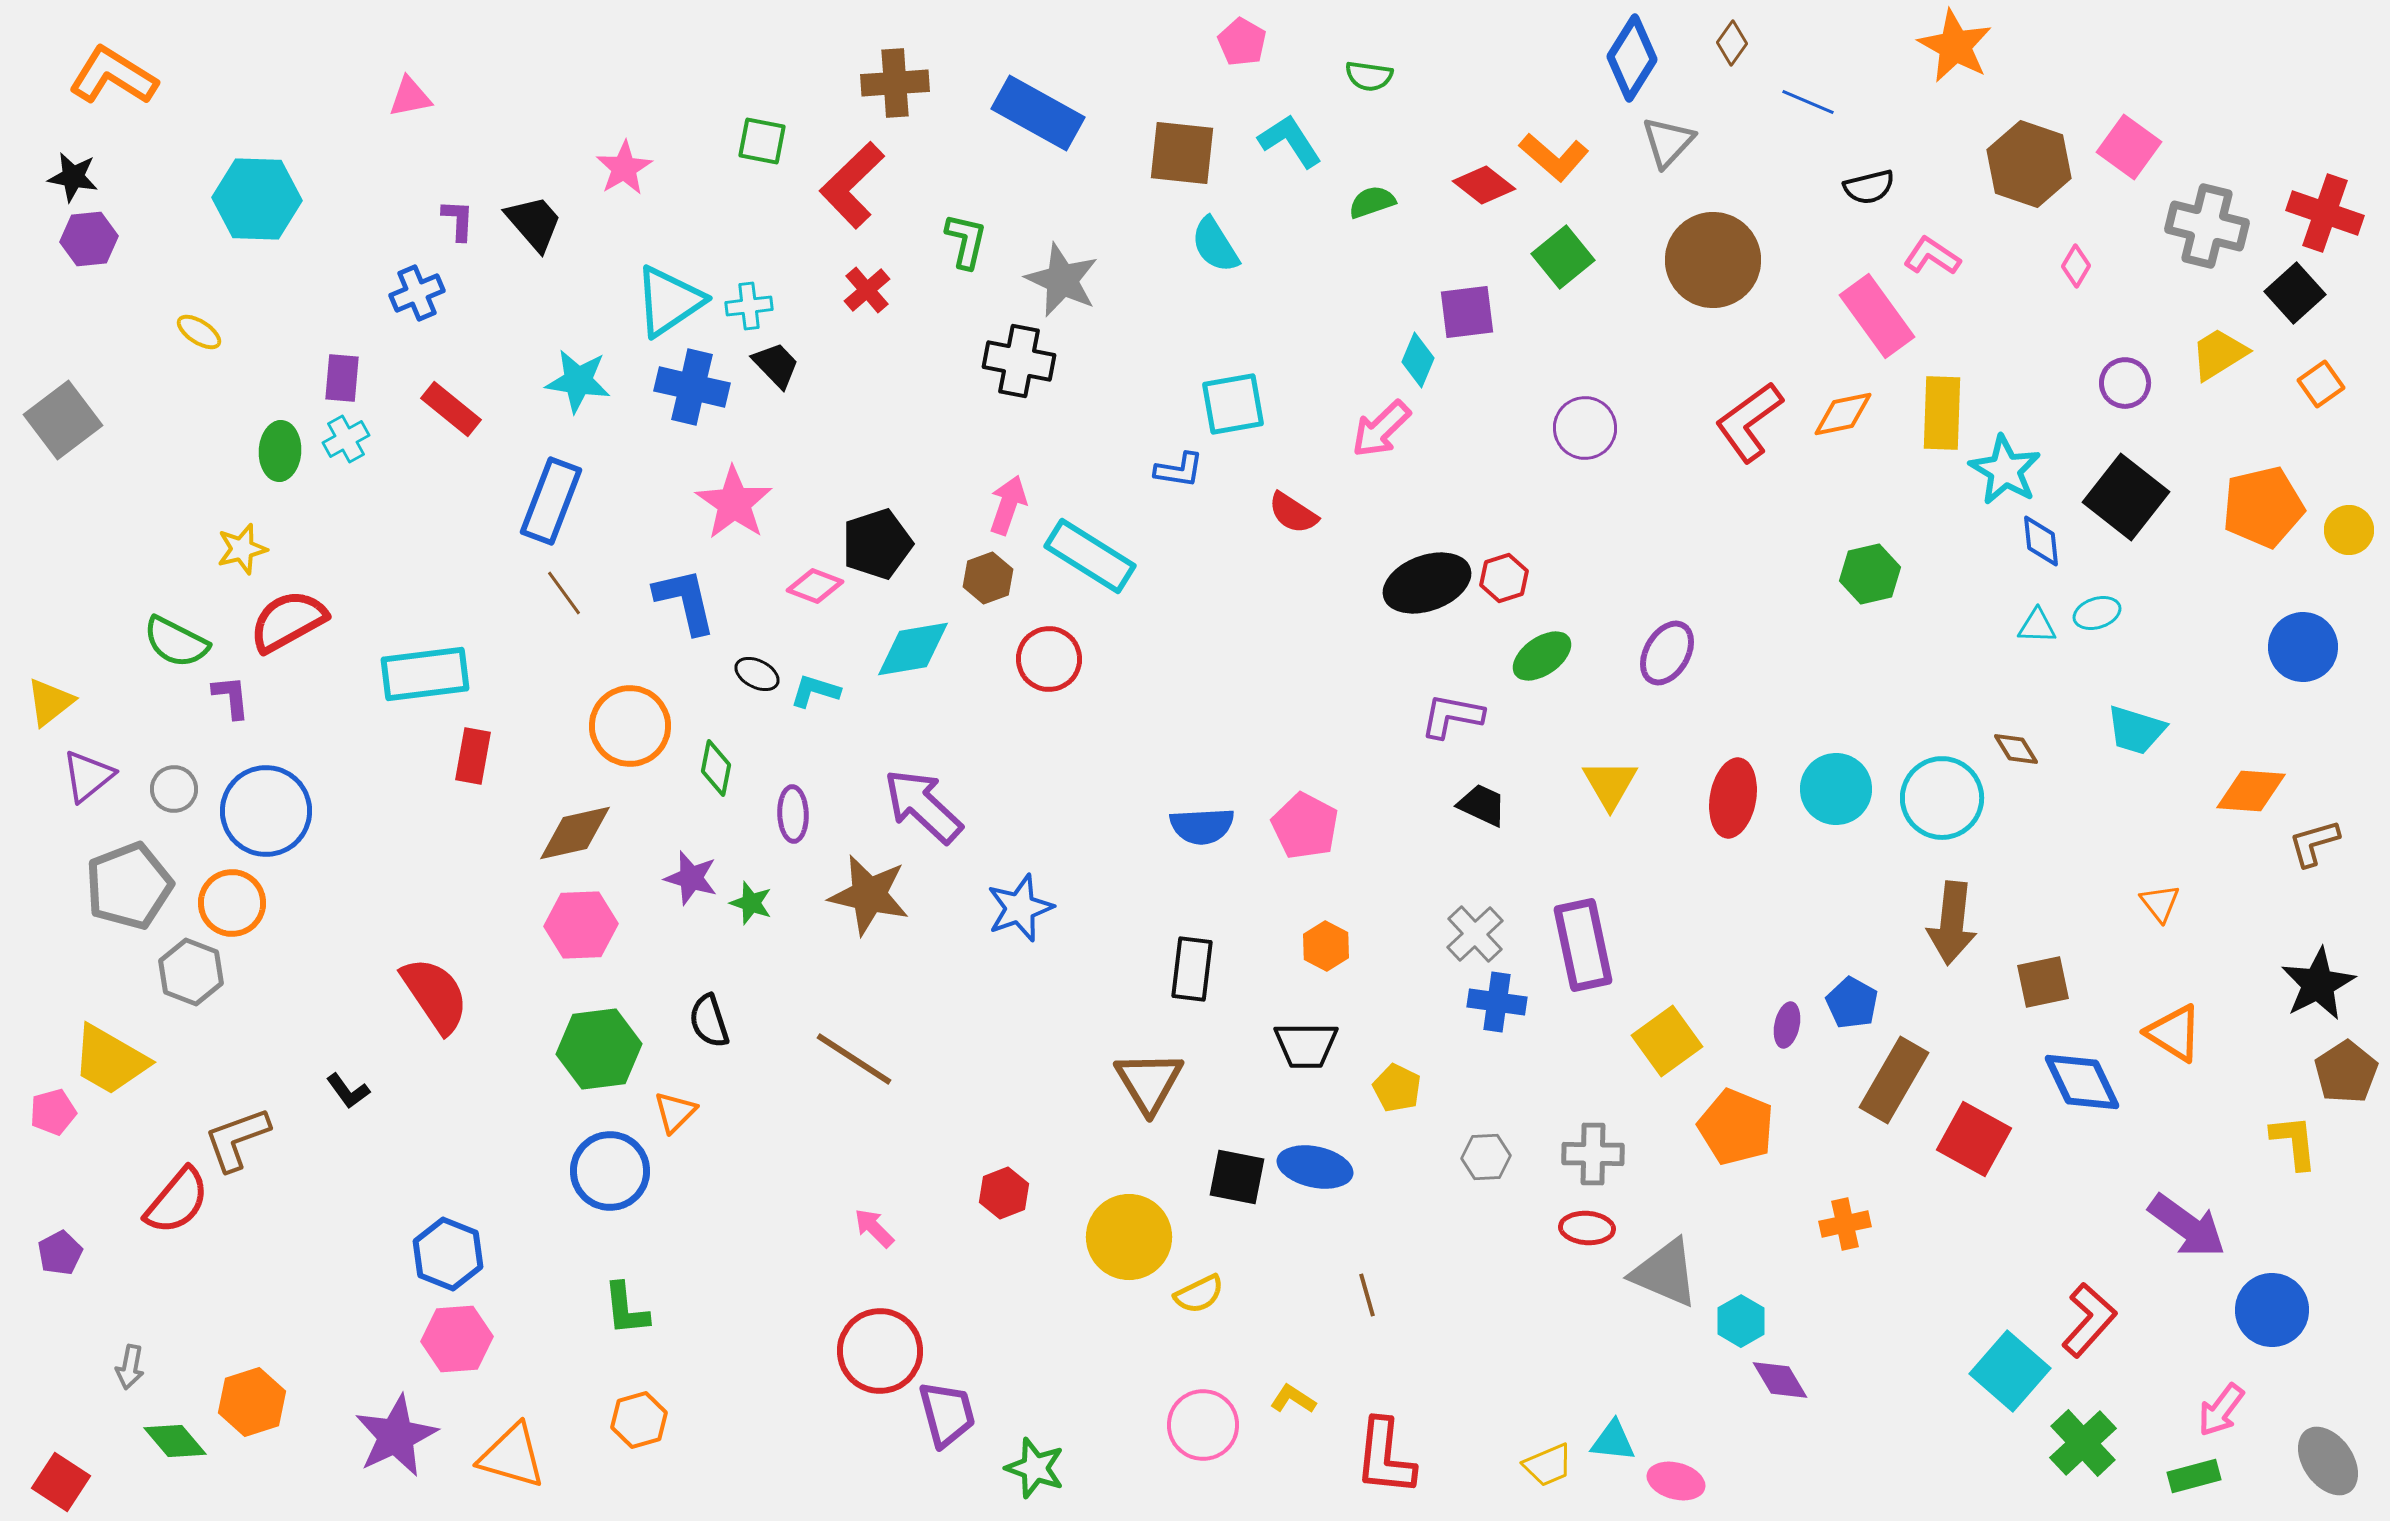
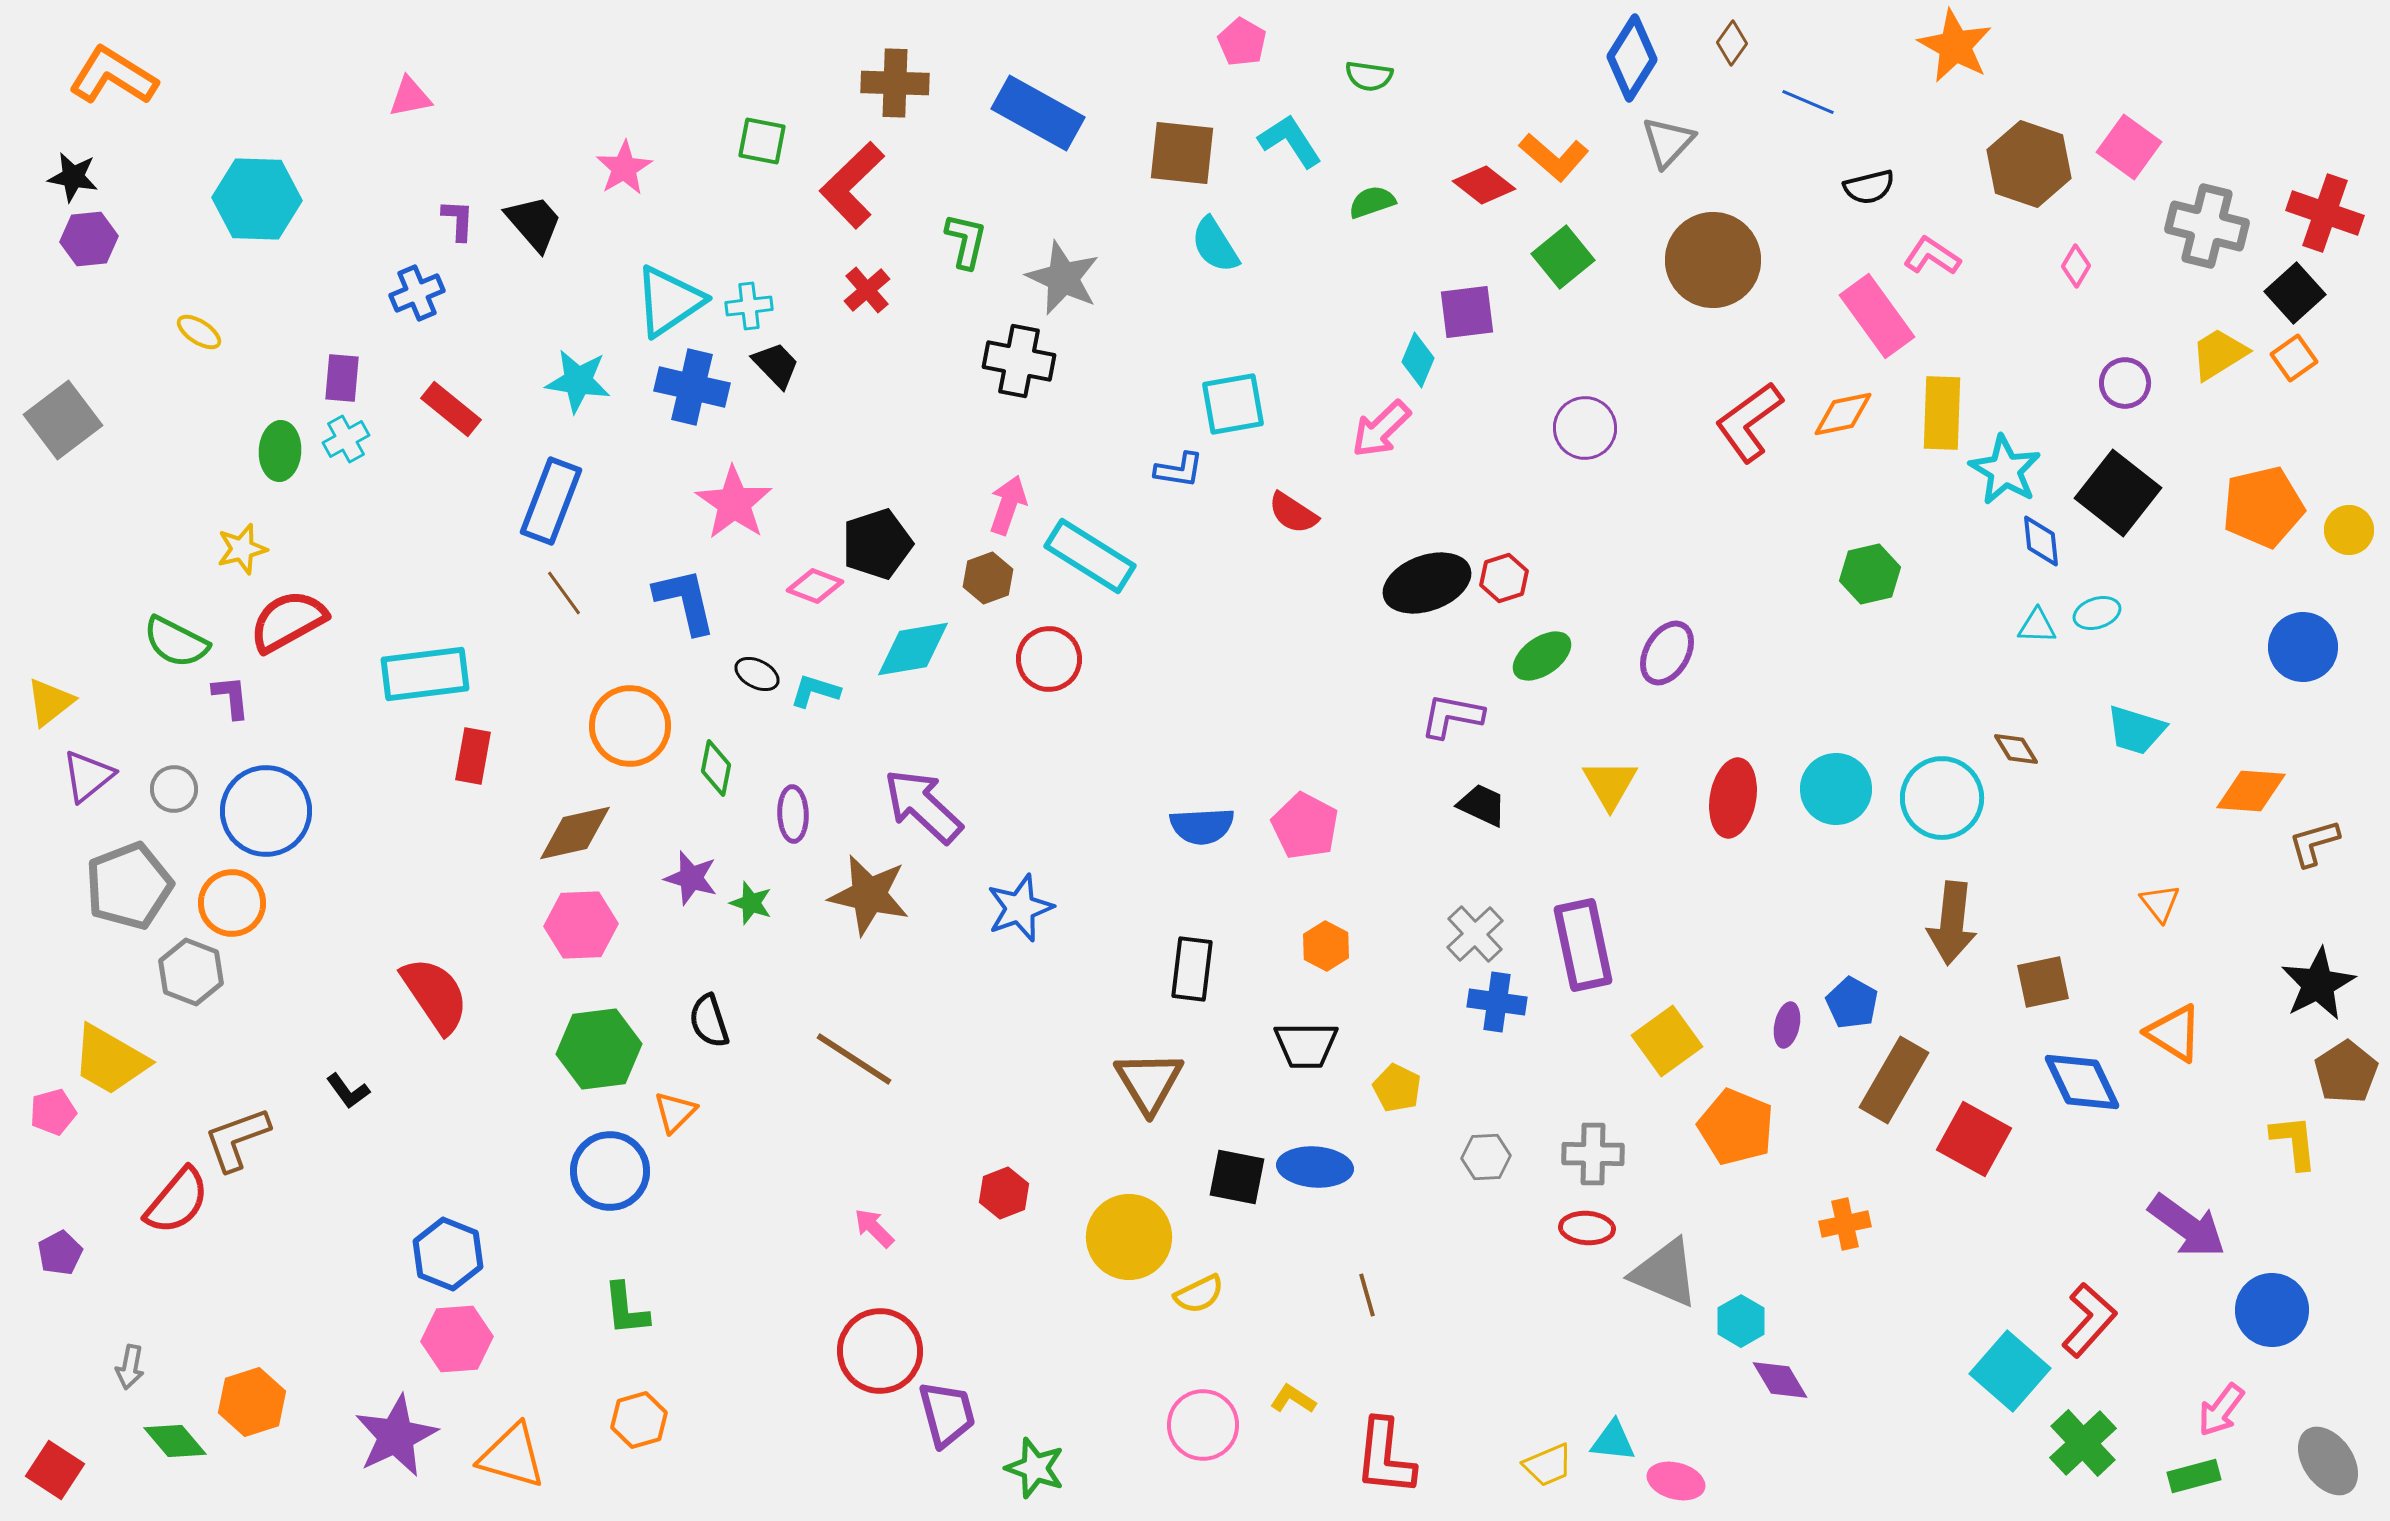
brown cross at (895, 83): rotated 6 degrees clockwise
gray star at (1062, 280): moved 1 px right, 2 px up
orange square at (2321, 384): moved 27 px left, 26 px up
black square at (2126, 497): moved 8 px left, 4 px up
blue ellipse at (1315, 1167): rotated 8 degrees counterclockwise
red square at (61, 1482): moved 6 px left, 12 px up
